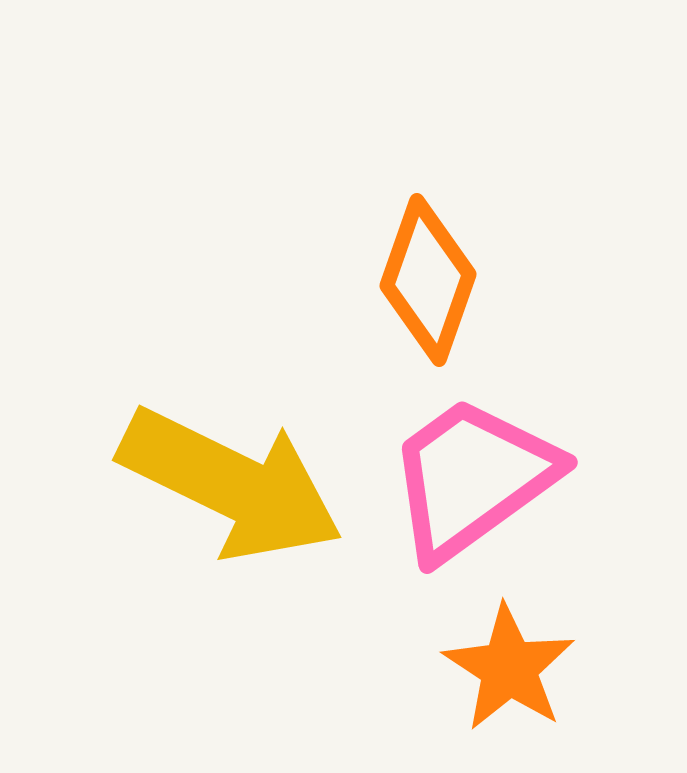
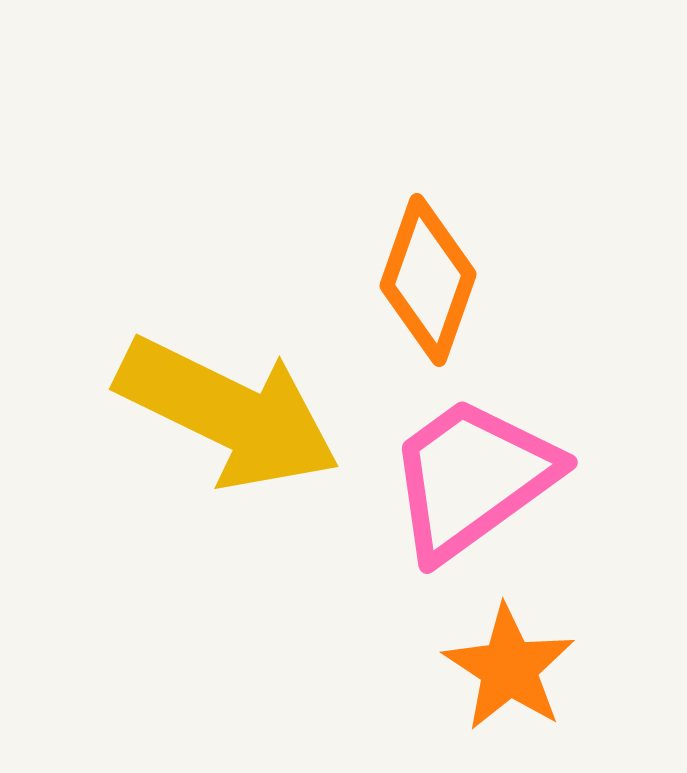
yellow arrow: moved 3 px left, 71 px up
